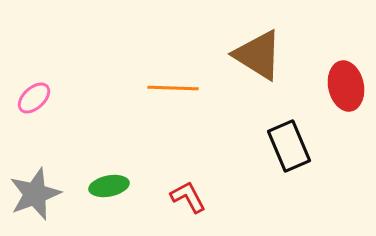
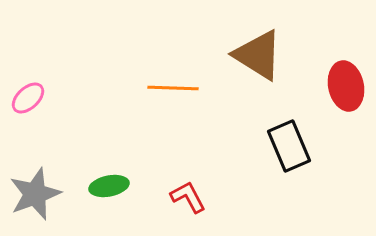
pink ellipse: moved 6 px left
